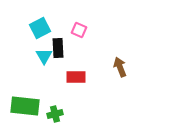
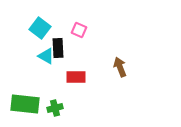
cyan square: rotated 25 degrees counterclockwise
cyan triangle: moved 2 px right; rotated 30 degrees counterclockwise
green rectangle: moved 2 px up
green cross: moved 6 px up
